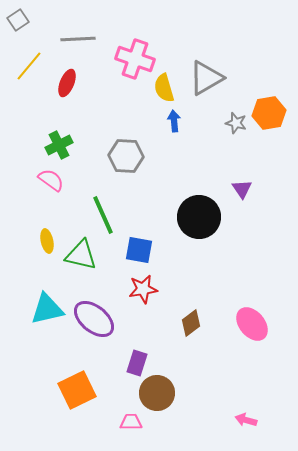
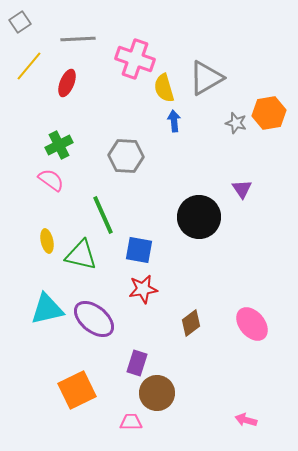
gray square: moved 2 px right, 2 px down
